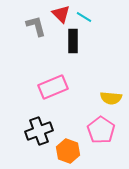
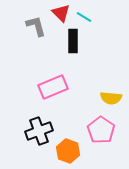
red triangle: moved 1 px up
